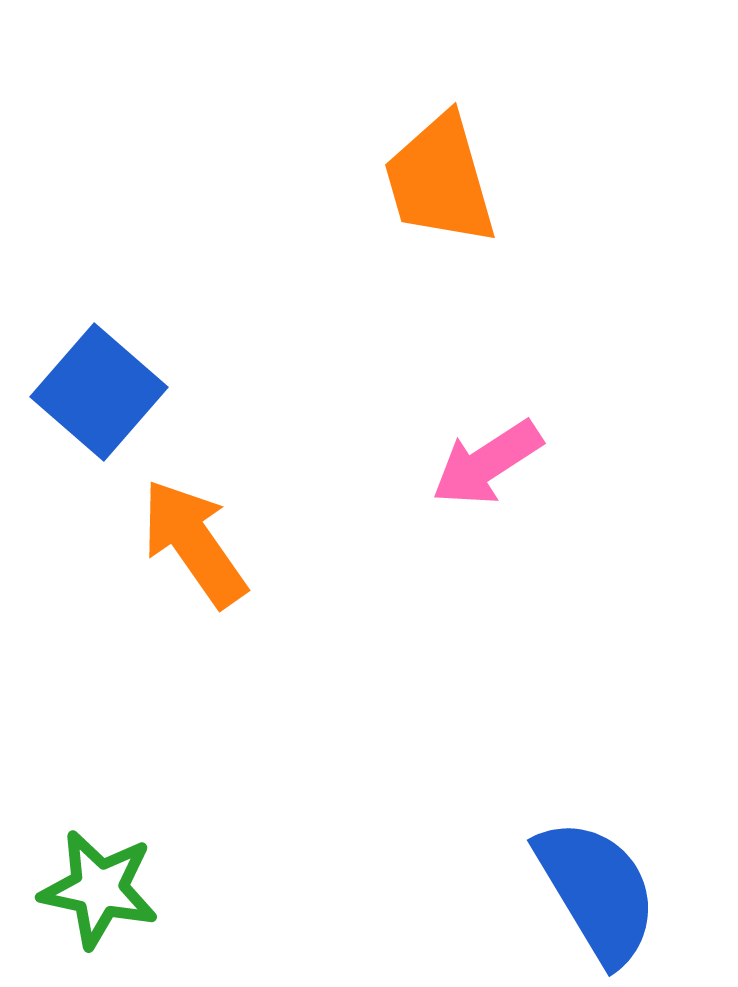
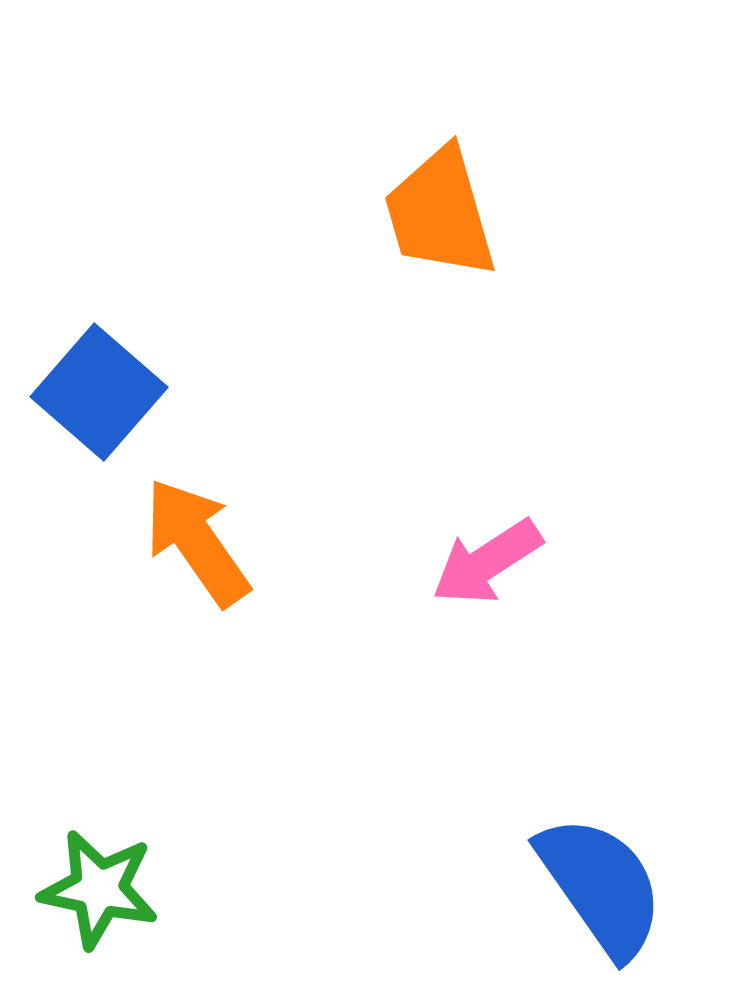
orange trapezoid: moved 33 px down
pink arrow: moved 99 px down
orange arrow: moved 3 px right, 1 px up
blue semicircle: moved 4 px right, 5 px up; rotated 4 degrees counterclockwise
